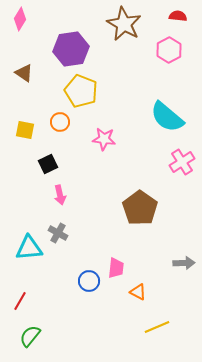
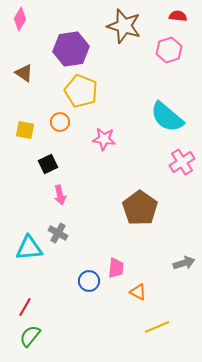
brown star: moved 2 px down; rotated 12 degrees counterclockwise
pink hexagon: rotated 10 degrees clockwise
gray arrow: rotated 15 degrees counterclockwise
red line: moved 5 px right, 6 px down
